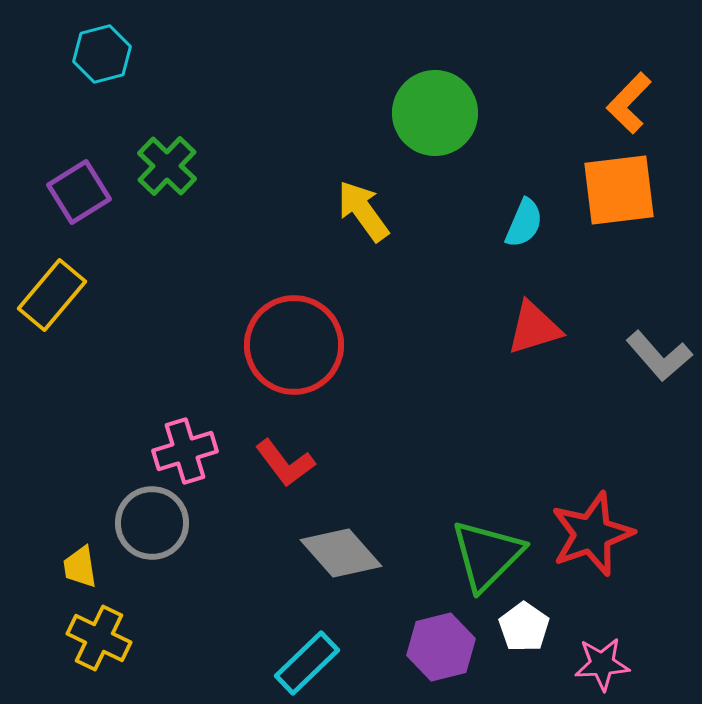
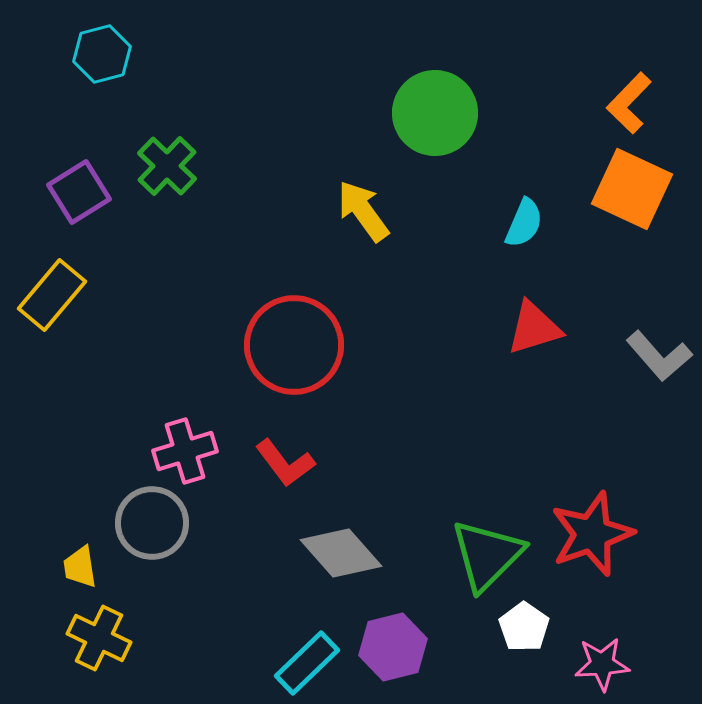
orange square: moved 13 px right, 1 px up; rotated 32 degrees clockwise
purple hexagon: moved 48 px left
